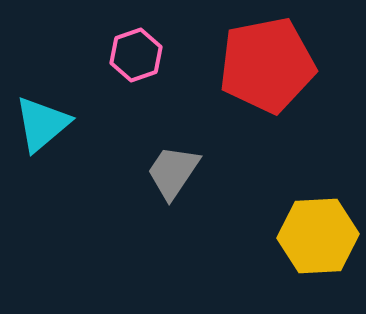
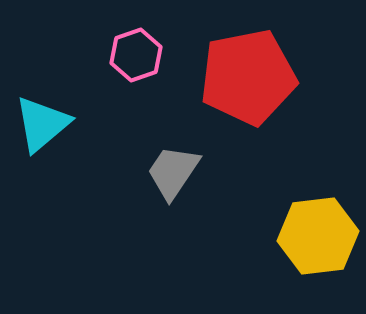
red pentagon: moved 19 px left, 12 px down
yellow hexagon: rotated 4 degrees counterclockwise
